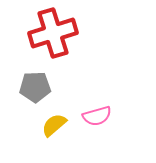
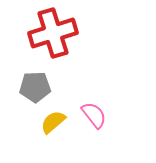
pink semicircle: moved 3 px left, 1 px up; rotated 112 degrees counterclockwise
yellow semicircle: moved 1 px left, 3 px up
